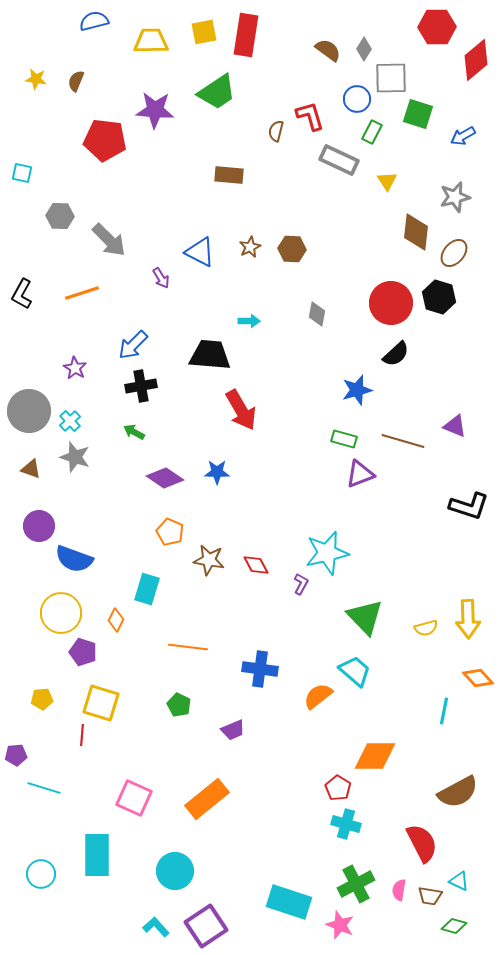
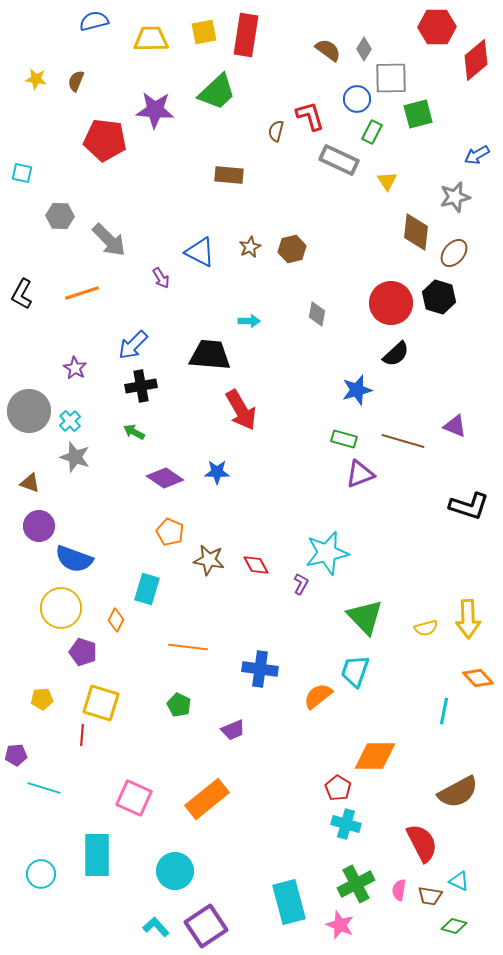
yellow trapezoid at (151, 41): moved 2 px up
green trapezoid at (217, 92): rotated 9 degrees counterclockwise
green square at (418, 114): rotated 32 degrees counterclockwise
blue arrow at (463, 136): moved 14 px right, 19 px down
brown hexagon at (292, 249): rotated 16 degrees counterclockwise
brown triangle at (31, 469): moved 1 px left, 14 px down
yellow circle at (61, 613): moved 5 px up
cyan trapezoid at (355, 671): rotated 112 degrees counterclockwise
cyan rectangle at (289, 902): rotated 57 degrees clockwise
